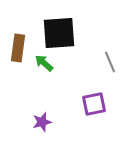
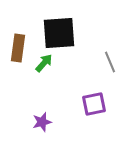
green arrow: rotated 90 degrees clockwise
